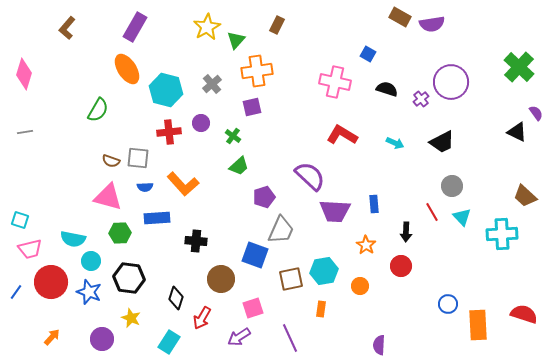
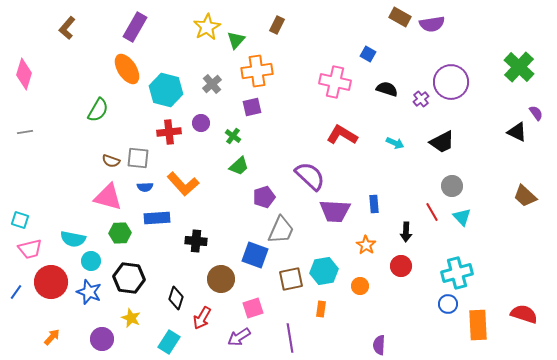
cyan cross at (502, 234): moved 45 px left, 39 px down; rotated 12 degrees counterclockwise
purple line at (290, 338): rotated 16 degrees clockwise
